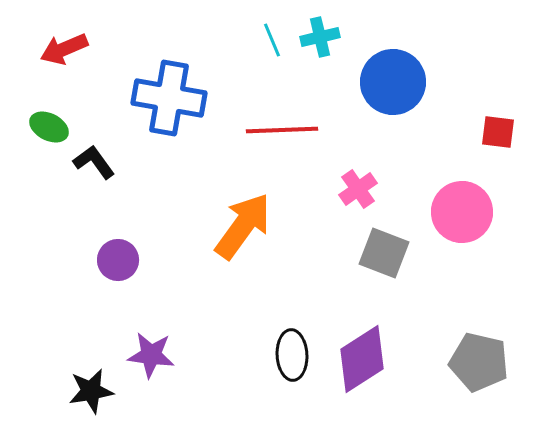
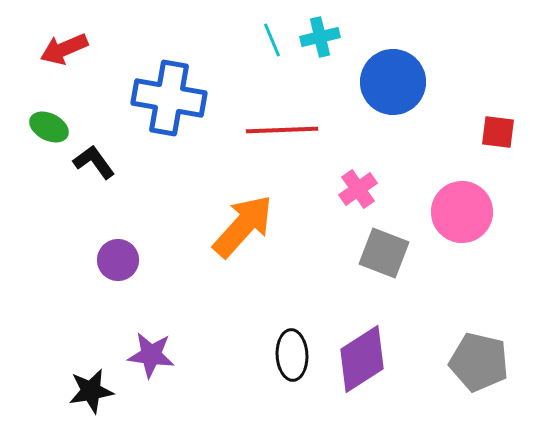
orange arrow: rotated 6 degrees clockwise
